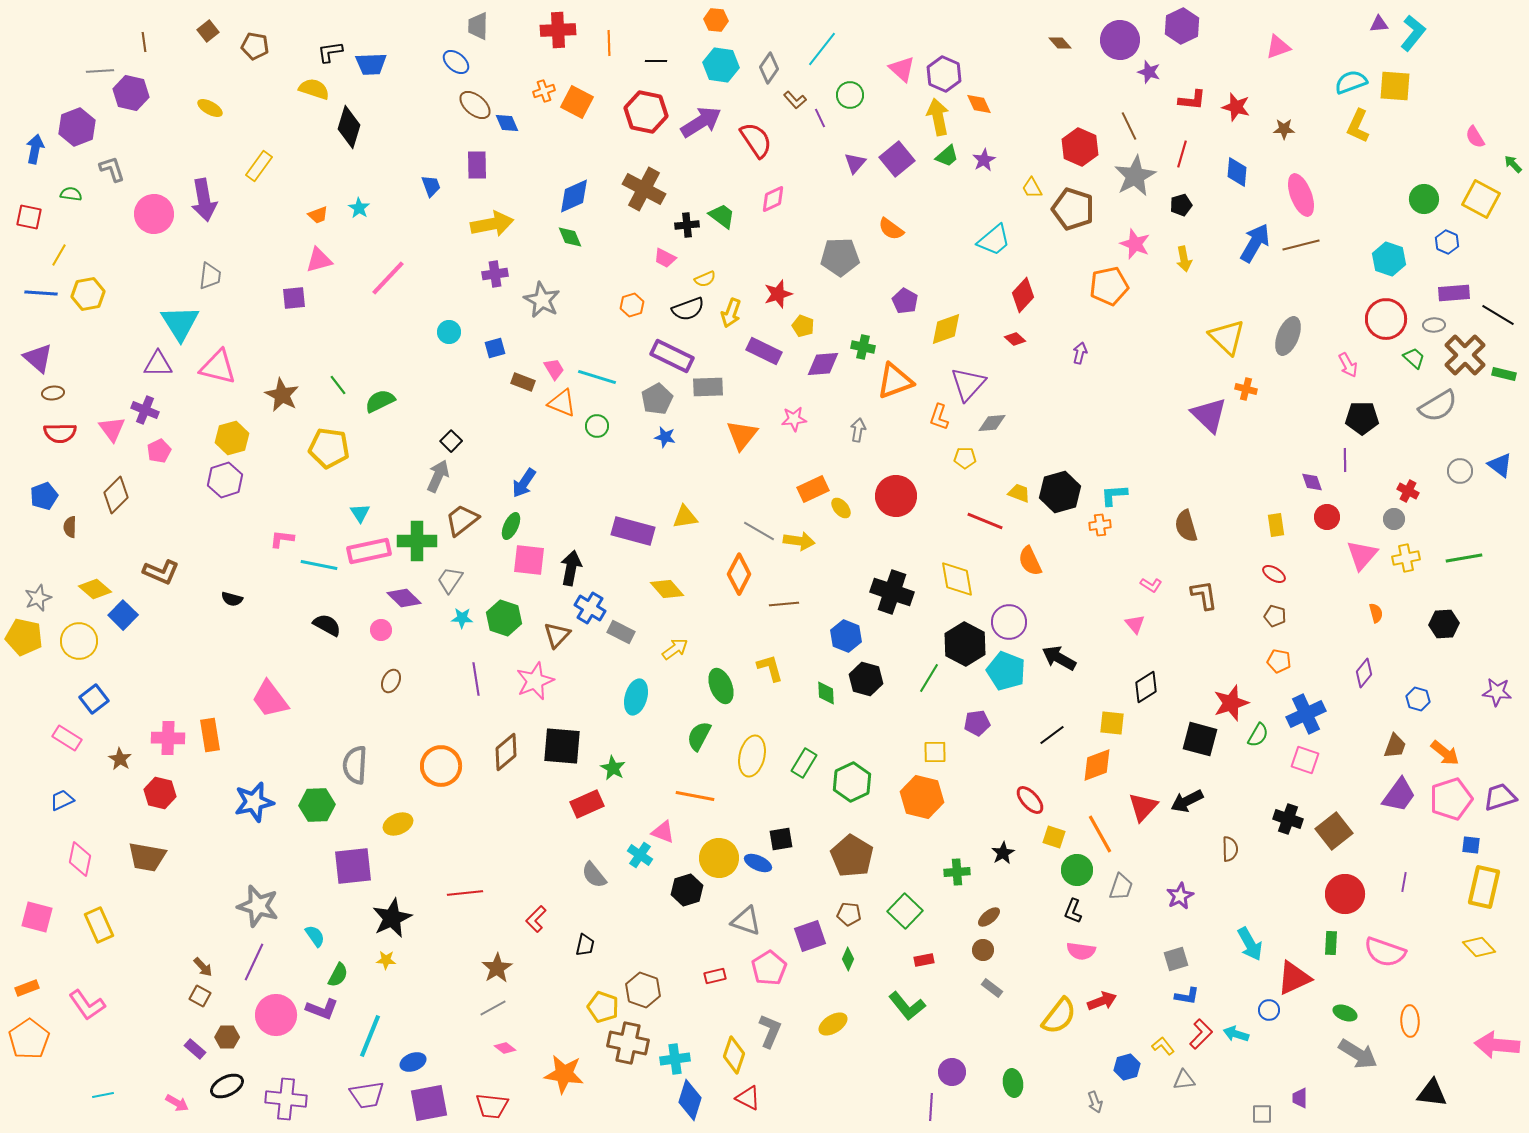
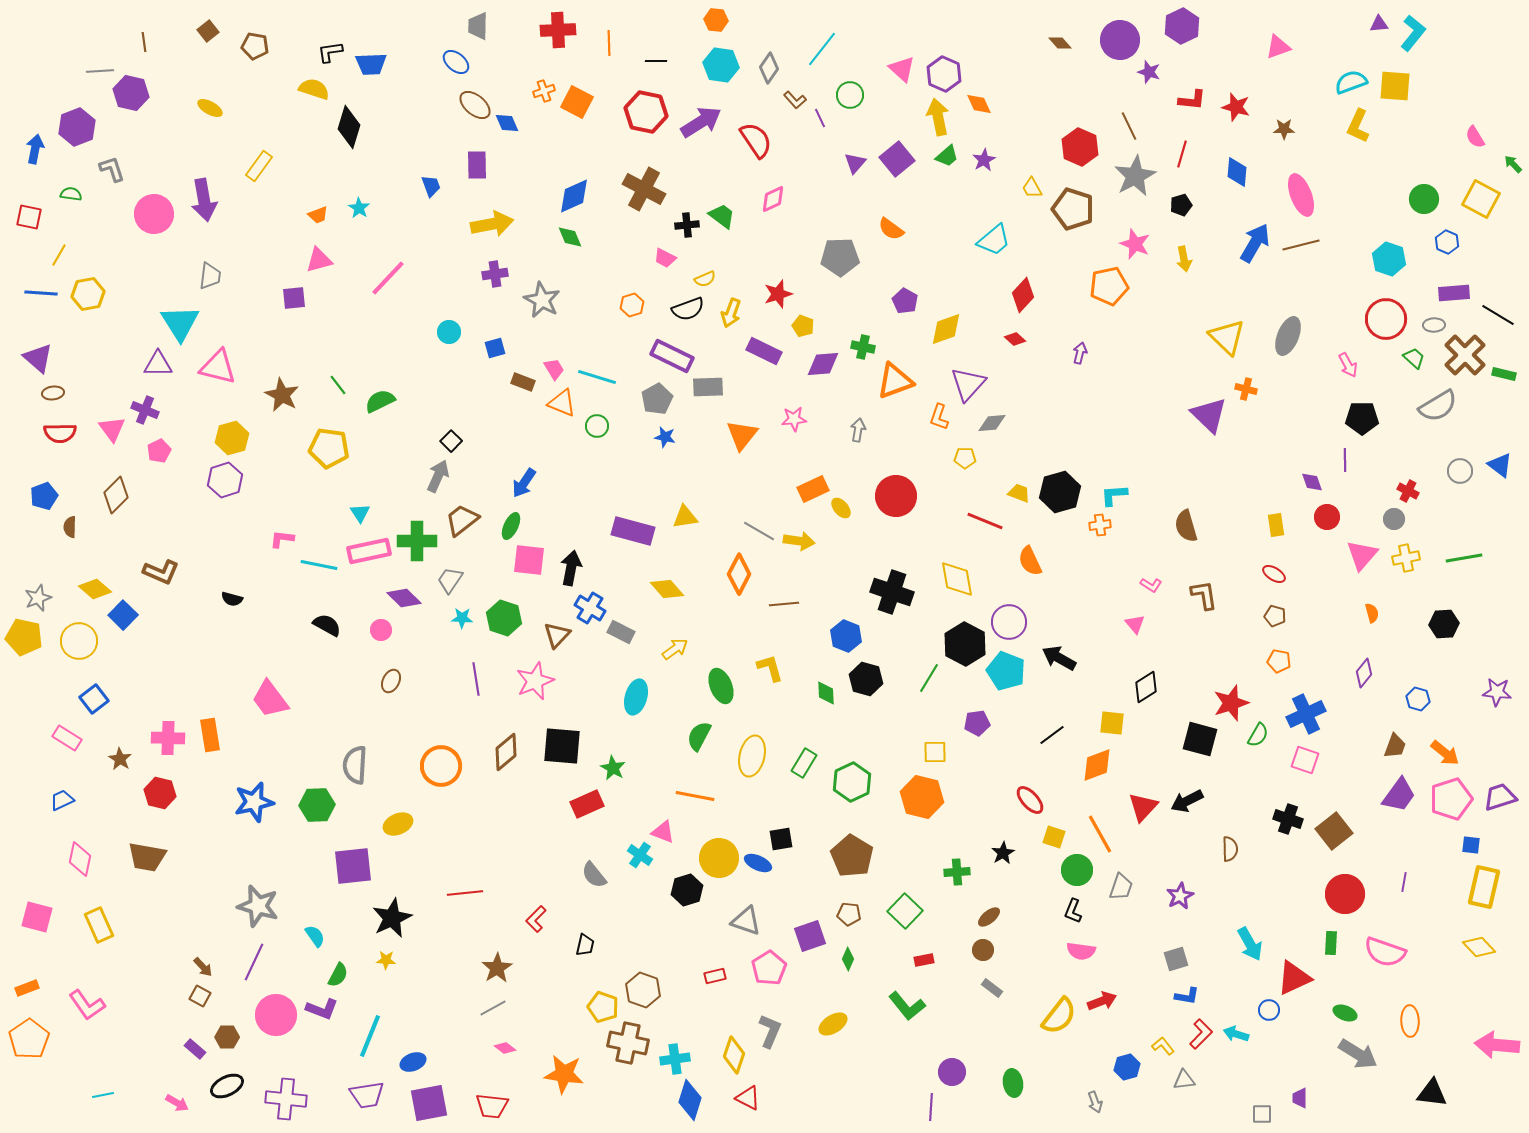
orange semicircle at (1376, 613): moved 4 px left
